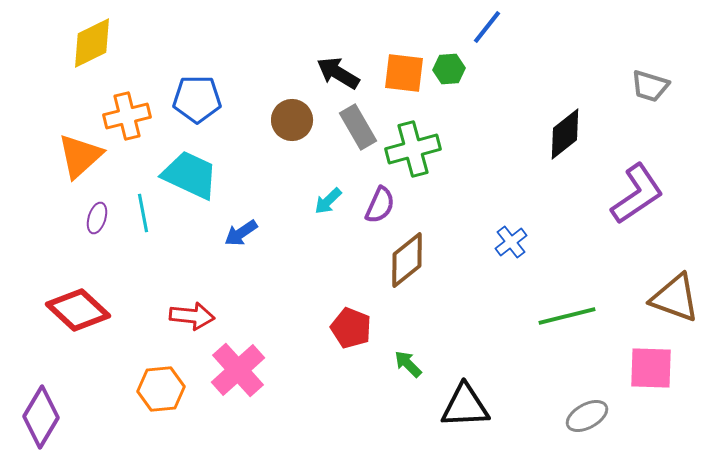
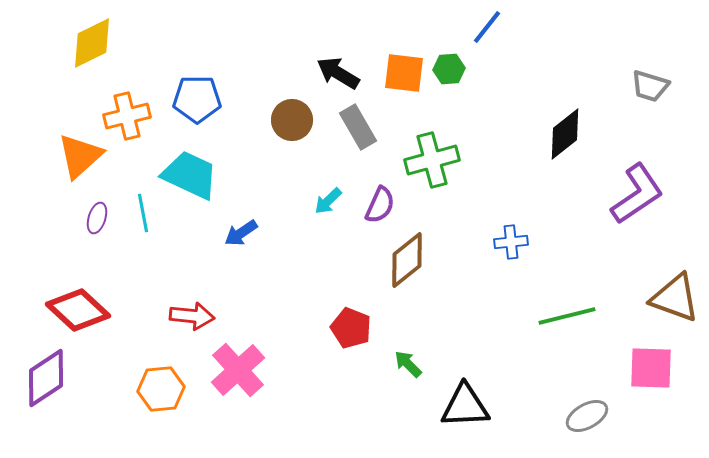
green cross: moved 19 px right, 11 px down
blue cross: rotated 32 degrees clockwise
purple diamond: moved 5 px right, 39 px up; rotated 26 degrees clockwise
